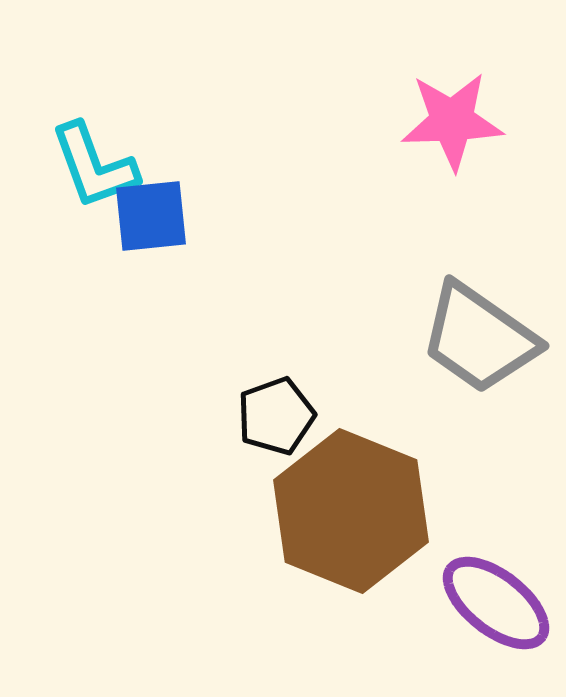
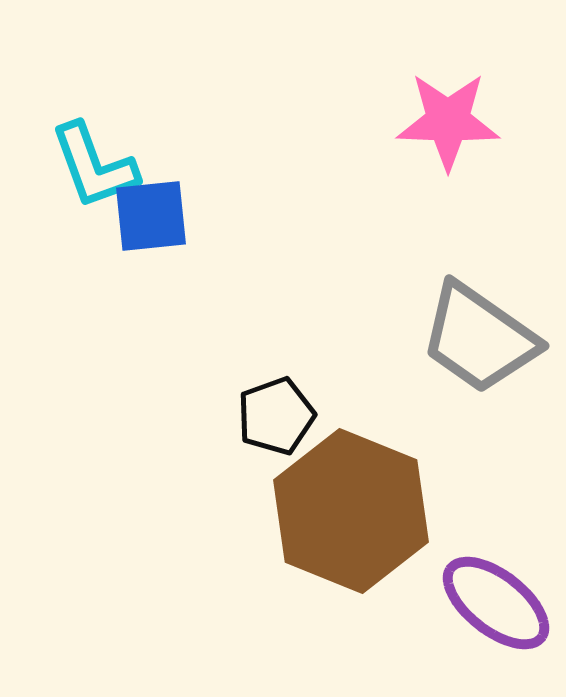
pink star: moved 4 px left; rotated 4 degrees clockwise
